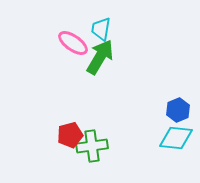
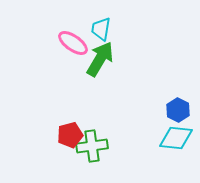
green arrow: moved 2 px down
blue hexagon: rotated 10 degrees counterclockwise
